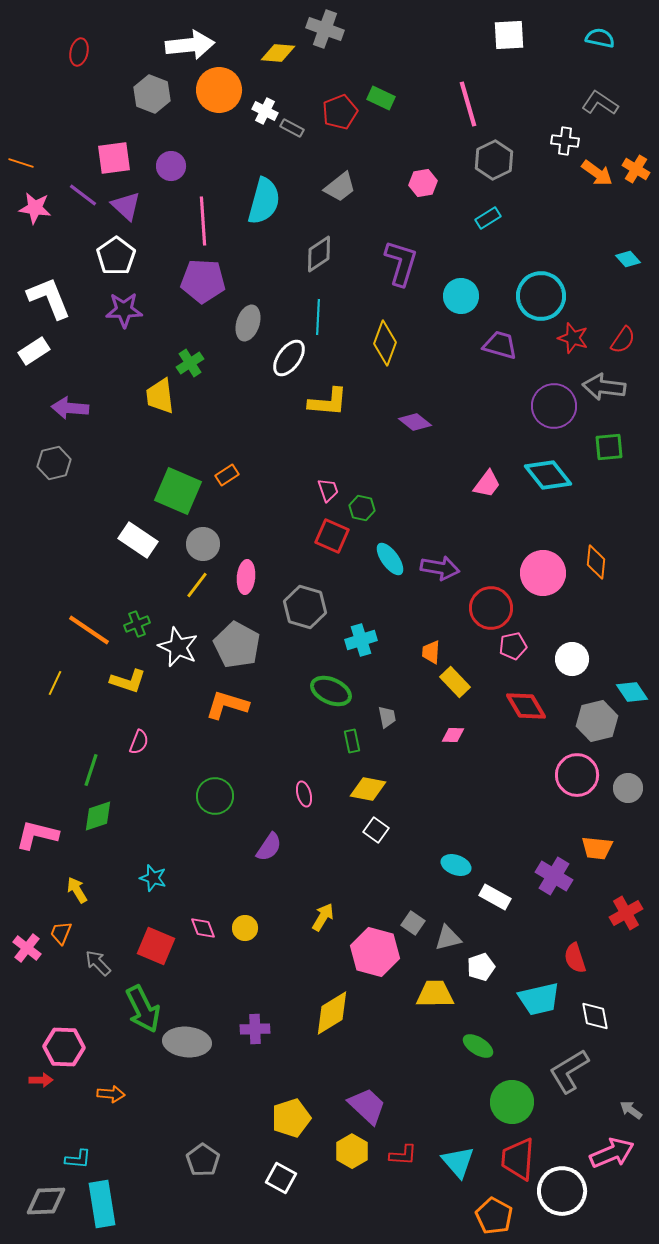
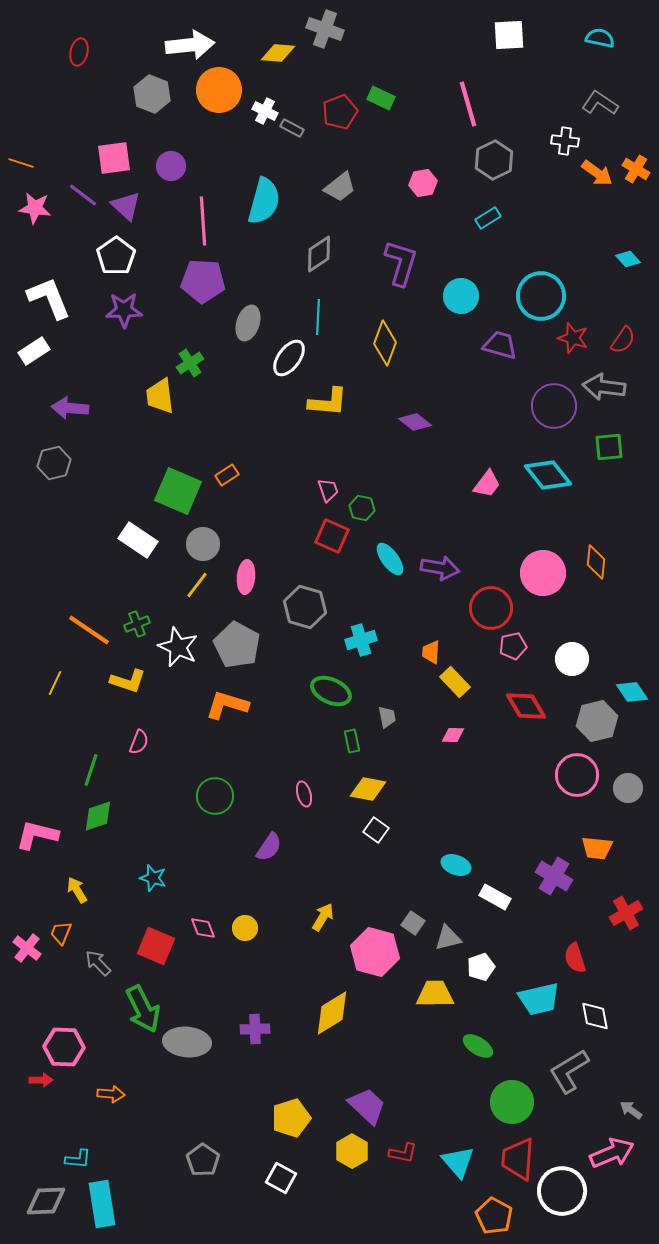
red L-shape at (403, 1155): moved 2 px up; rotated 8 degrees clockwise
